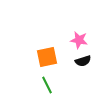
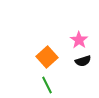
pink star: rotated 24 degrees clockwise
orange square: rotated 30 degrees counterclockwise
